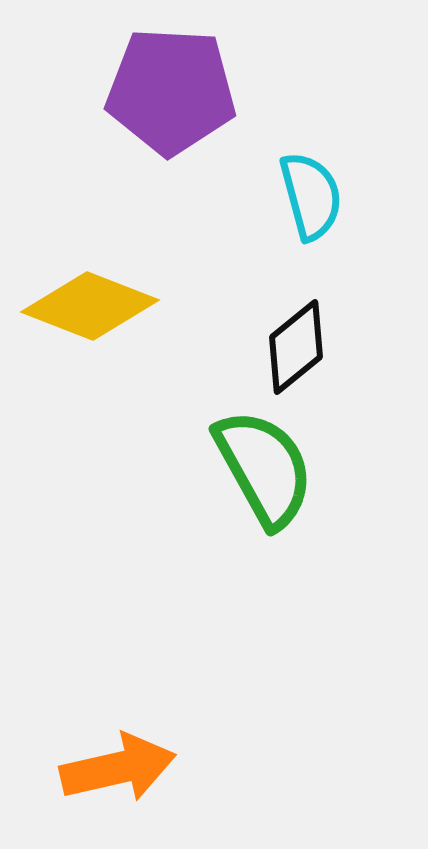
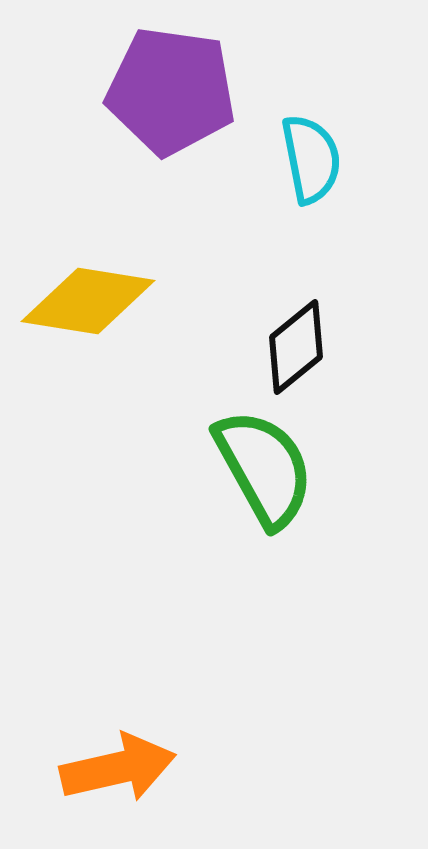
purple pentagon: rotated 5 degrees clockwise
cyan semicircle: moved 37 px up; rotated 4 degrees clockwise
yellow diamond: moved 2 px left, 5 px up; rotated 12 degrees counterclockwise
